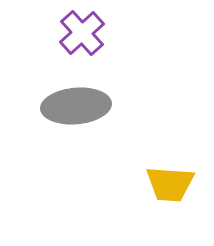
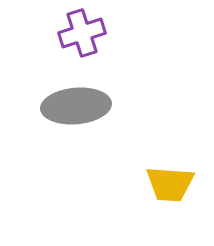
purple cross: rotated 24 degrees clockwise
